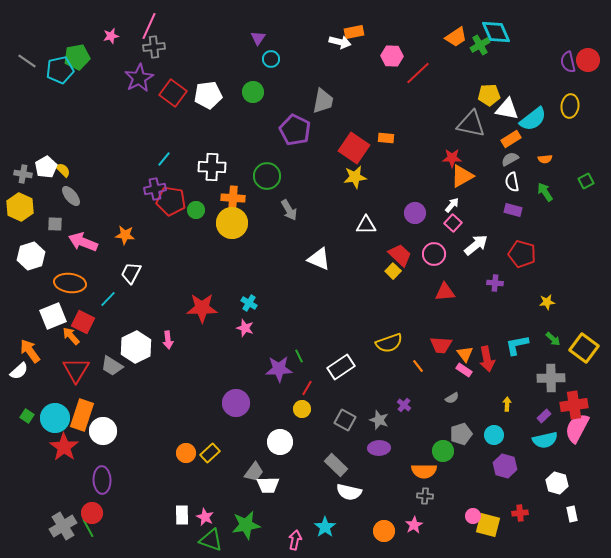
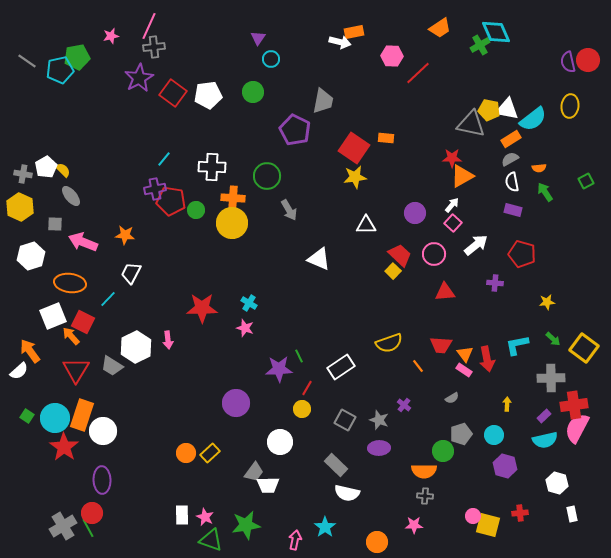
orange trapezoid at (456, 37): moved 16 px left, 9 px up
yellow pentagon at (489, 95): moved 15 px down; rotated 15 degrees clockwise
orange semicircle at (545, 159): moved 6 px left, 9 px down
white semicircle at (349, 492): moved 2 px left, 1 px down
pink star at (414, 525): rotated 30 degrees clockwise
orange circle at (384, 531): moved 7 px left, 11 px down
